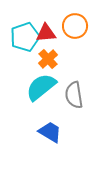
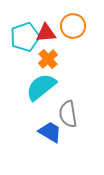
orange circle: moved 2 px left
gray semicircle: moved 6 px left, 19 px down
